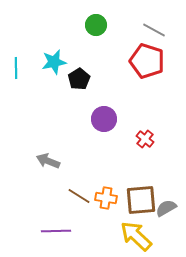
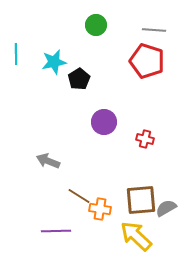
gray line: rotated 25 degrees counterclockwise
cyan line: moved 14 px up
purple circle: moved 3 px down
red cross: rotated 24 degrees counterclockwise
orange cross: moved 6 px left, 11 px down
